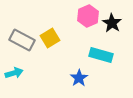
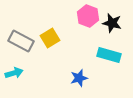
pink hexagon: rotated 15 degrees counterclockwise
black star: rotated 18 degrees counterclockwise
gray rectangle: moved 1 px left, 1 px down
cyan rectangle: moved 8 px right
blue star: rotated 18 degrees clockwise
